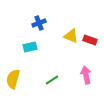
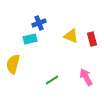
red rectangle: moved 2 px right, 1 px up; rotated 56 degrees clockwise
cyan rectangle: moved 8 px up
pink arrow: moved 2 px down; rotated 18 degrees counterclockwise
yellow semicircle: moved 15 px up
